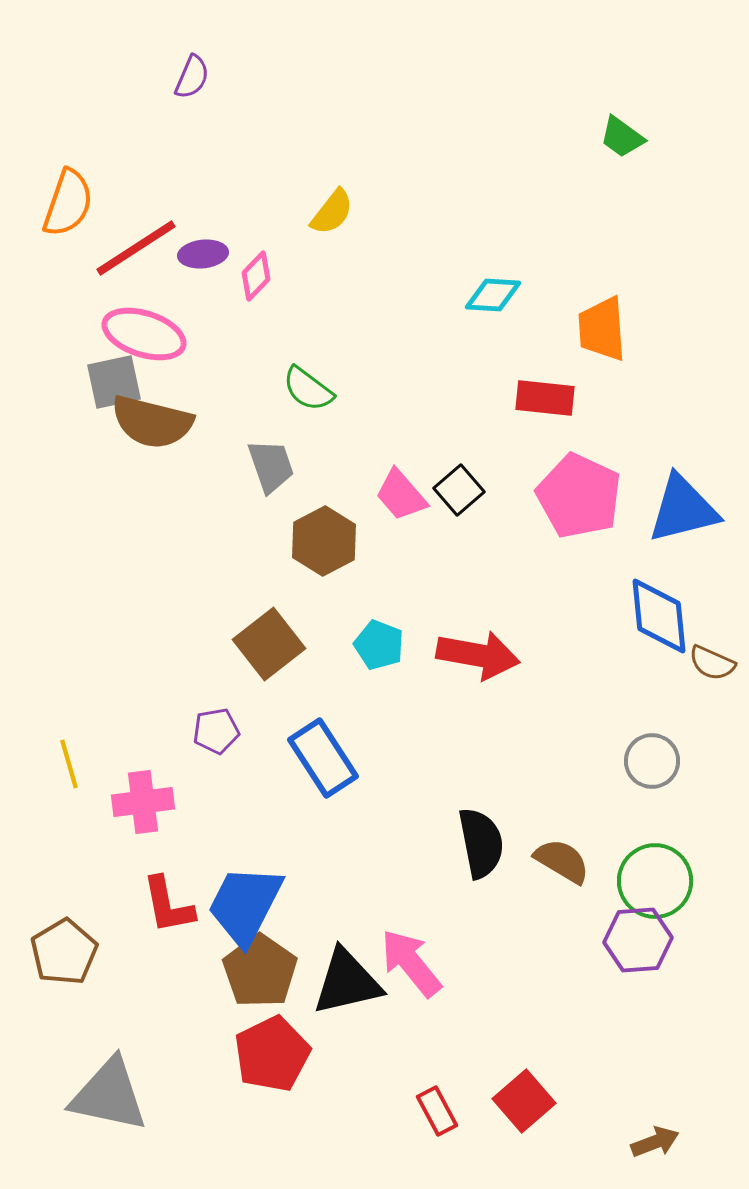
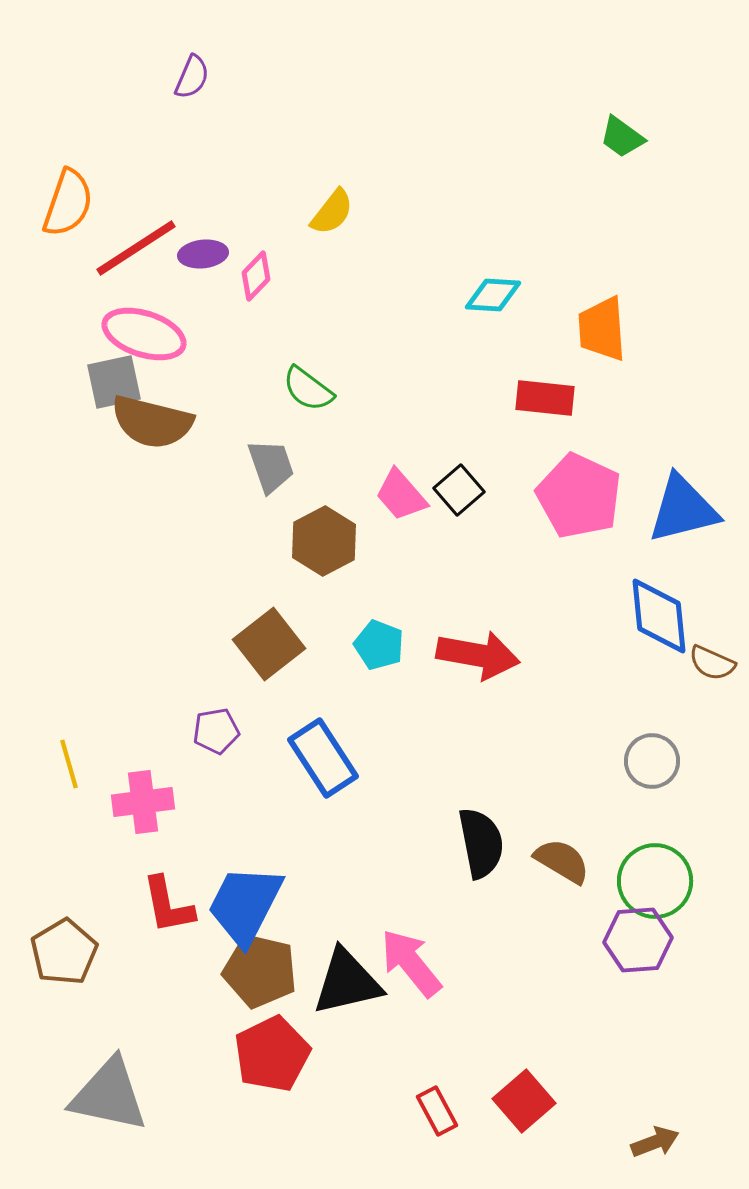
brown pentagon at (260, 971): rotated 22 degrees counterclockwise
